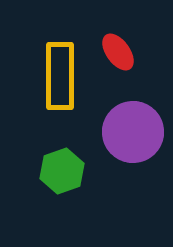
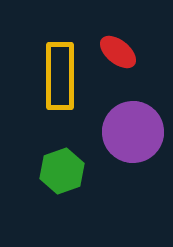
red ellipse: rotated 15 degrees counterclockwise
